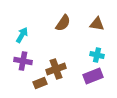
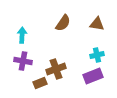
cyan arrow: rotated 28 degrees counterclockwise
cyan cross: rotated 24 degrees counterclockwise
